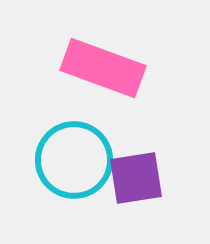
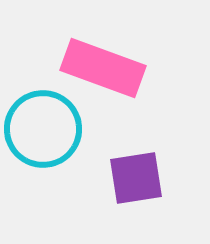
cyan circle: moved 31 px left, 31 px up
